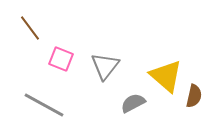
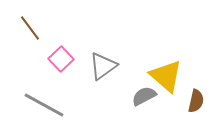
pink square: rotated 25 degrees clockwise
gray triangle: moved 2 px left; rotated 16 degrees clockwise
brown semicircle: moved 2 px right, 5 px down
gray semicircle: moved 11 px right, 7 px up
